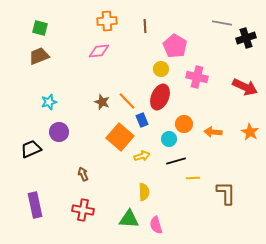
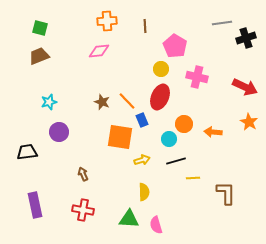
gray line: rotated 18 degrees counterclockwise
orange star: moved 1 px left, 10 px up
orange square: rotated 32 degrees counterclockwise
black trapezoid: moved 4 px left, 3 px down; rotated 15 degrees clockwise
yellow arrow: moved 4 px down
